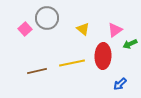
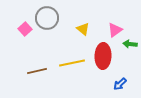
green arrow: rotated 32 degrees clockwise
